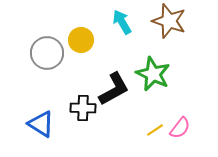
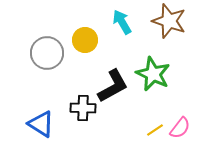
yellow circle: moved 4 px right
black L-shape: moved 1 px left, 3 px up
